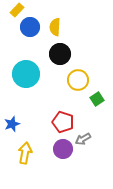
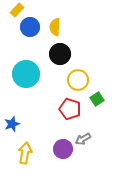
red pentagon: moved 7 px right, 13 px up
